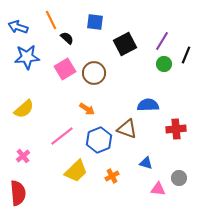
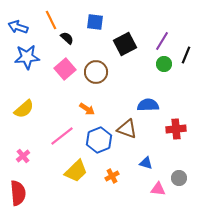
pink square: rotated 10 degrees counterclockwise
brown circle: moved 2 px right, 1 px up
